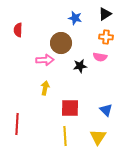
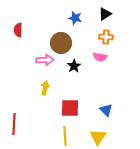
black star: moved 6 px left; rotated 24 degrees counterclockwise
red line: moved 3 px left
